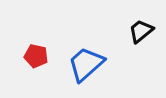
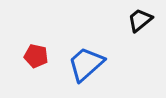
black trapezoid: moved 1 px left, 11 px up
